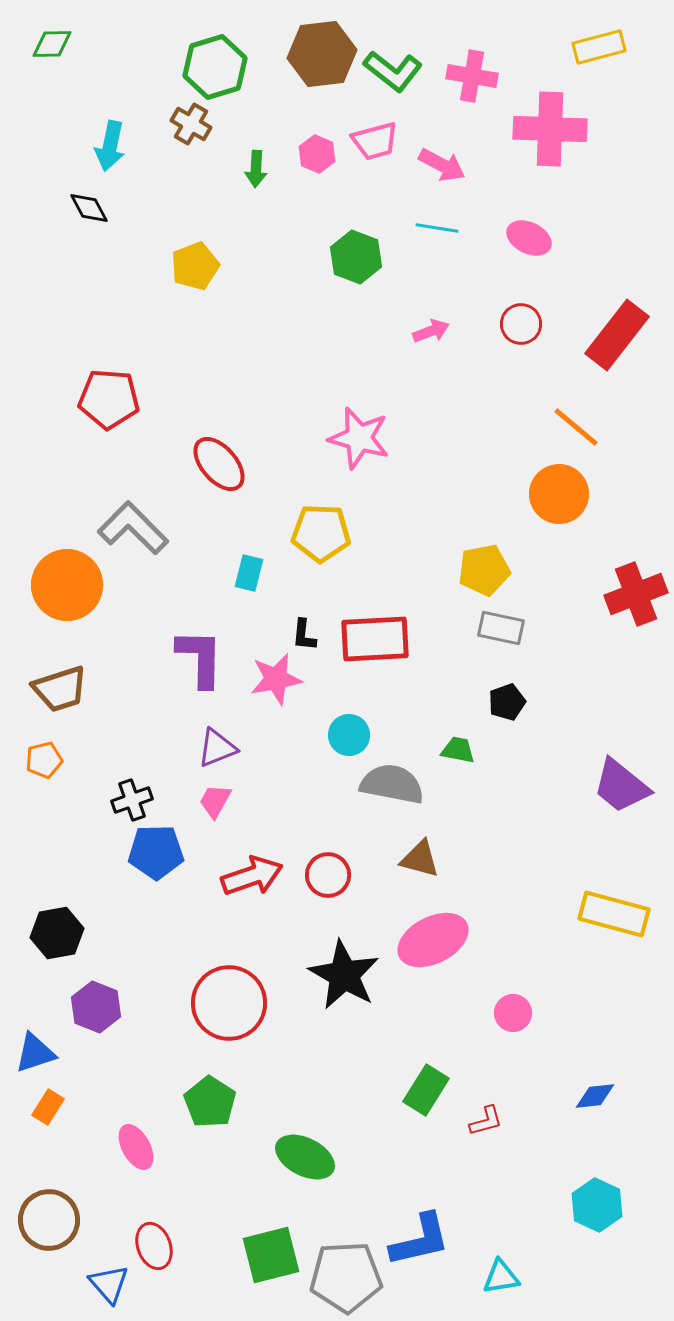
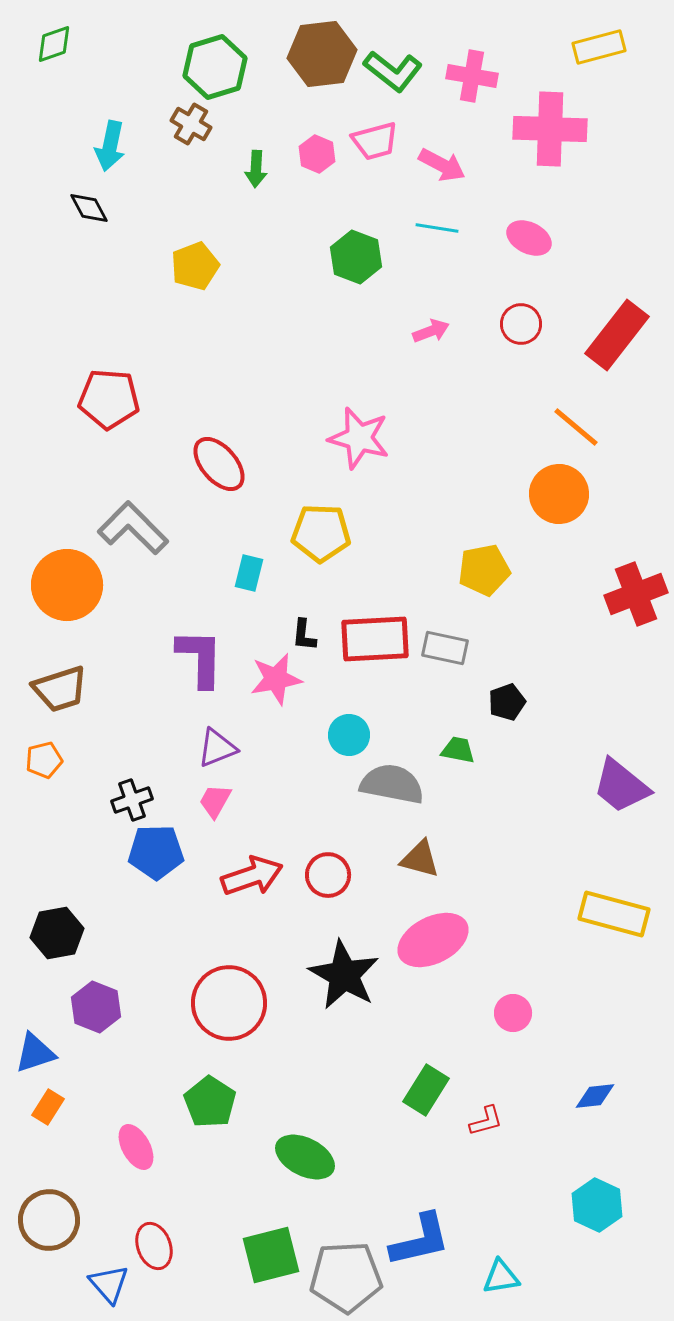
green diamond at (52, 44): moved 2 px right; rotated 18 degrees counterclockwise
gray rectangle at (501, 628): moved 56 px left, 20 px down
